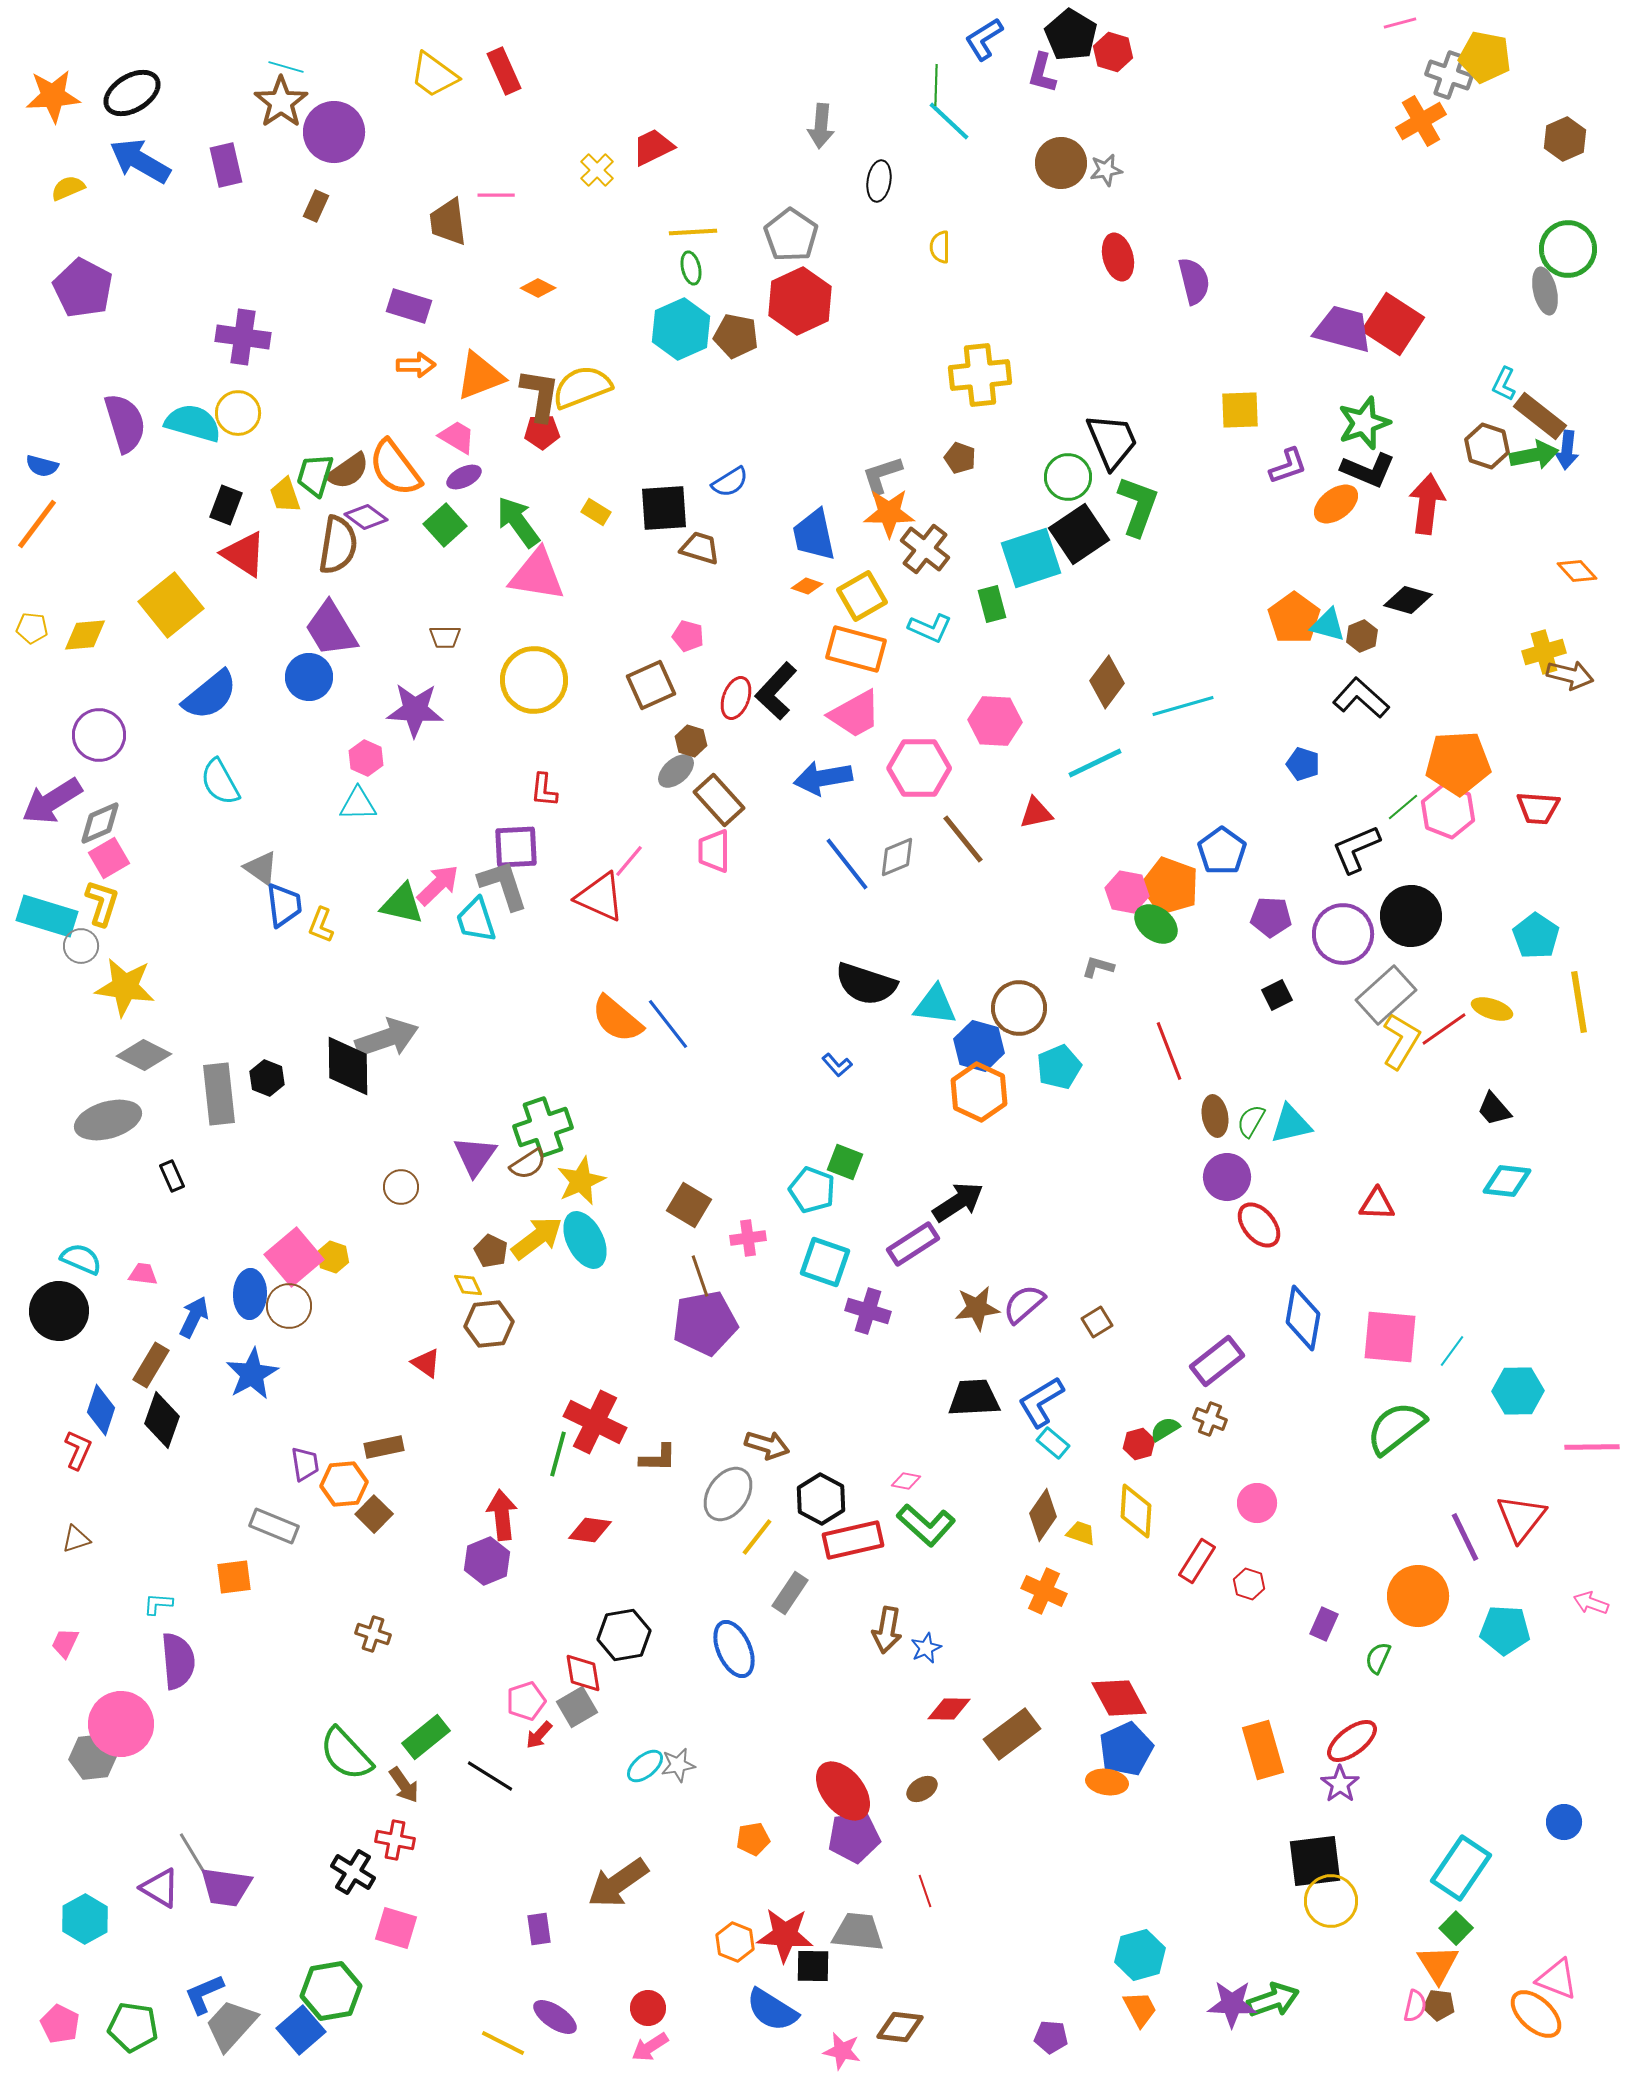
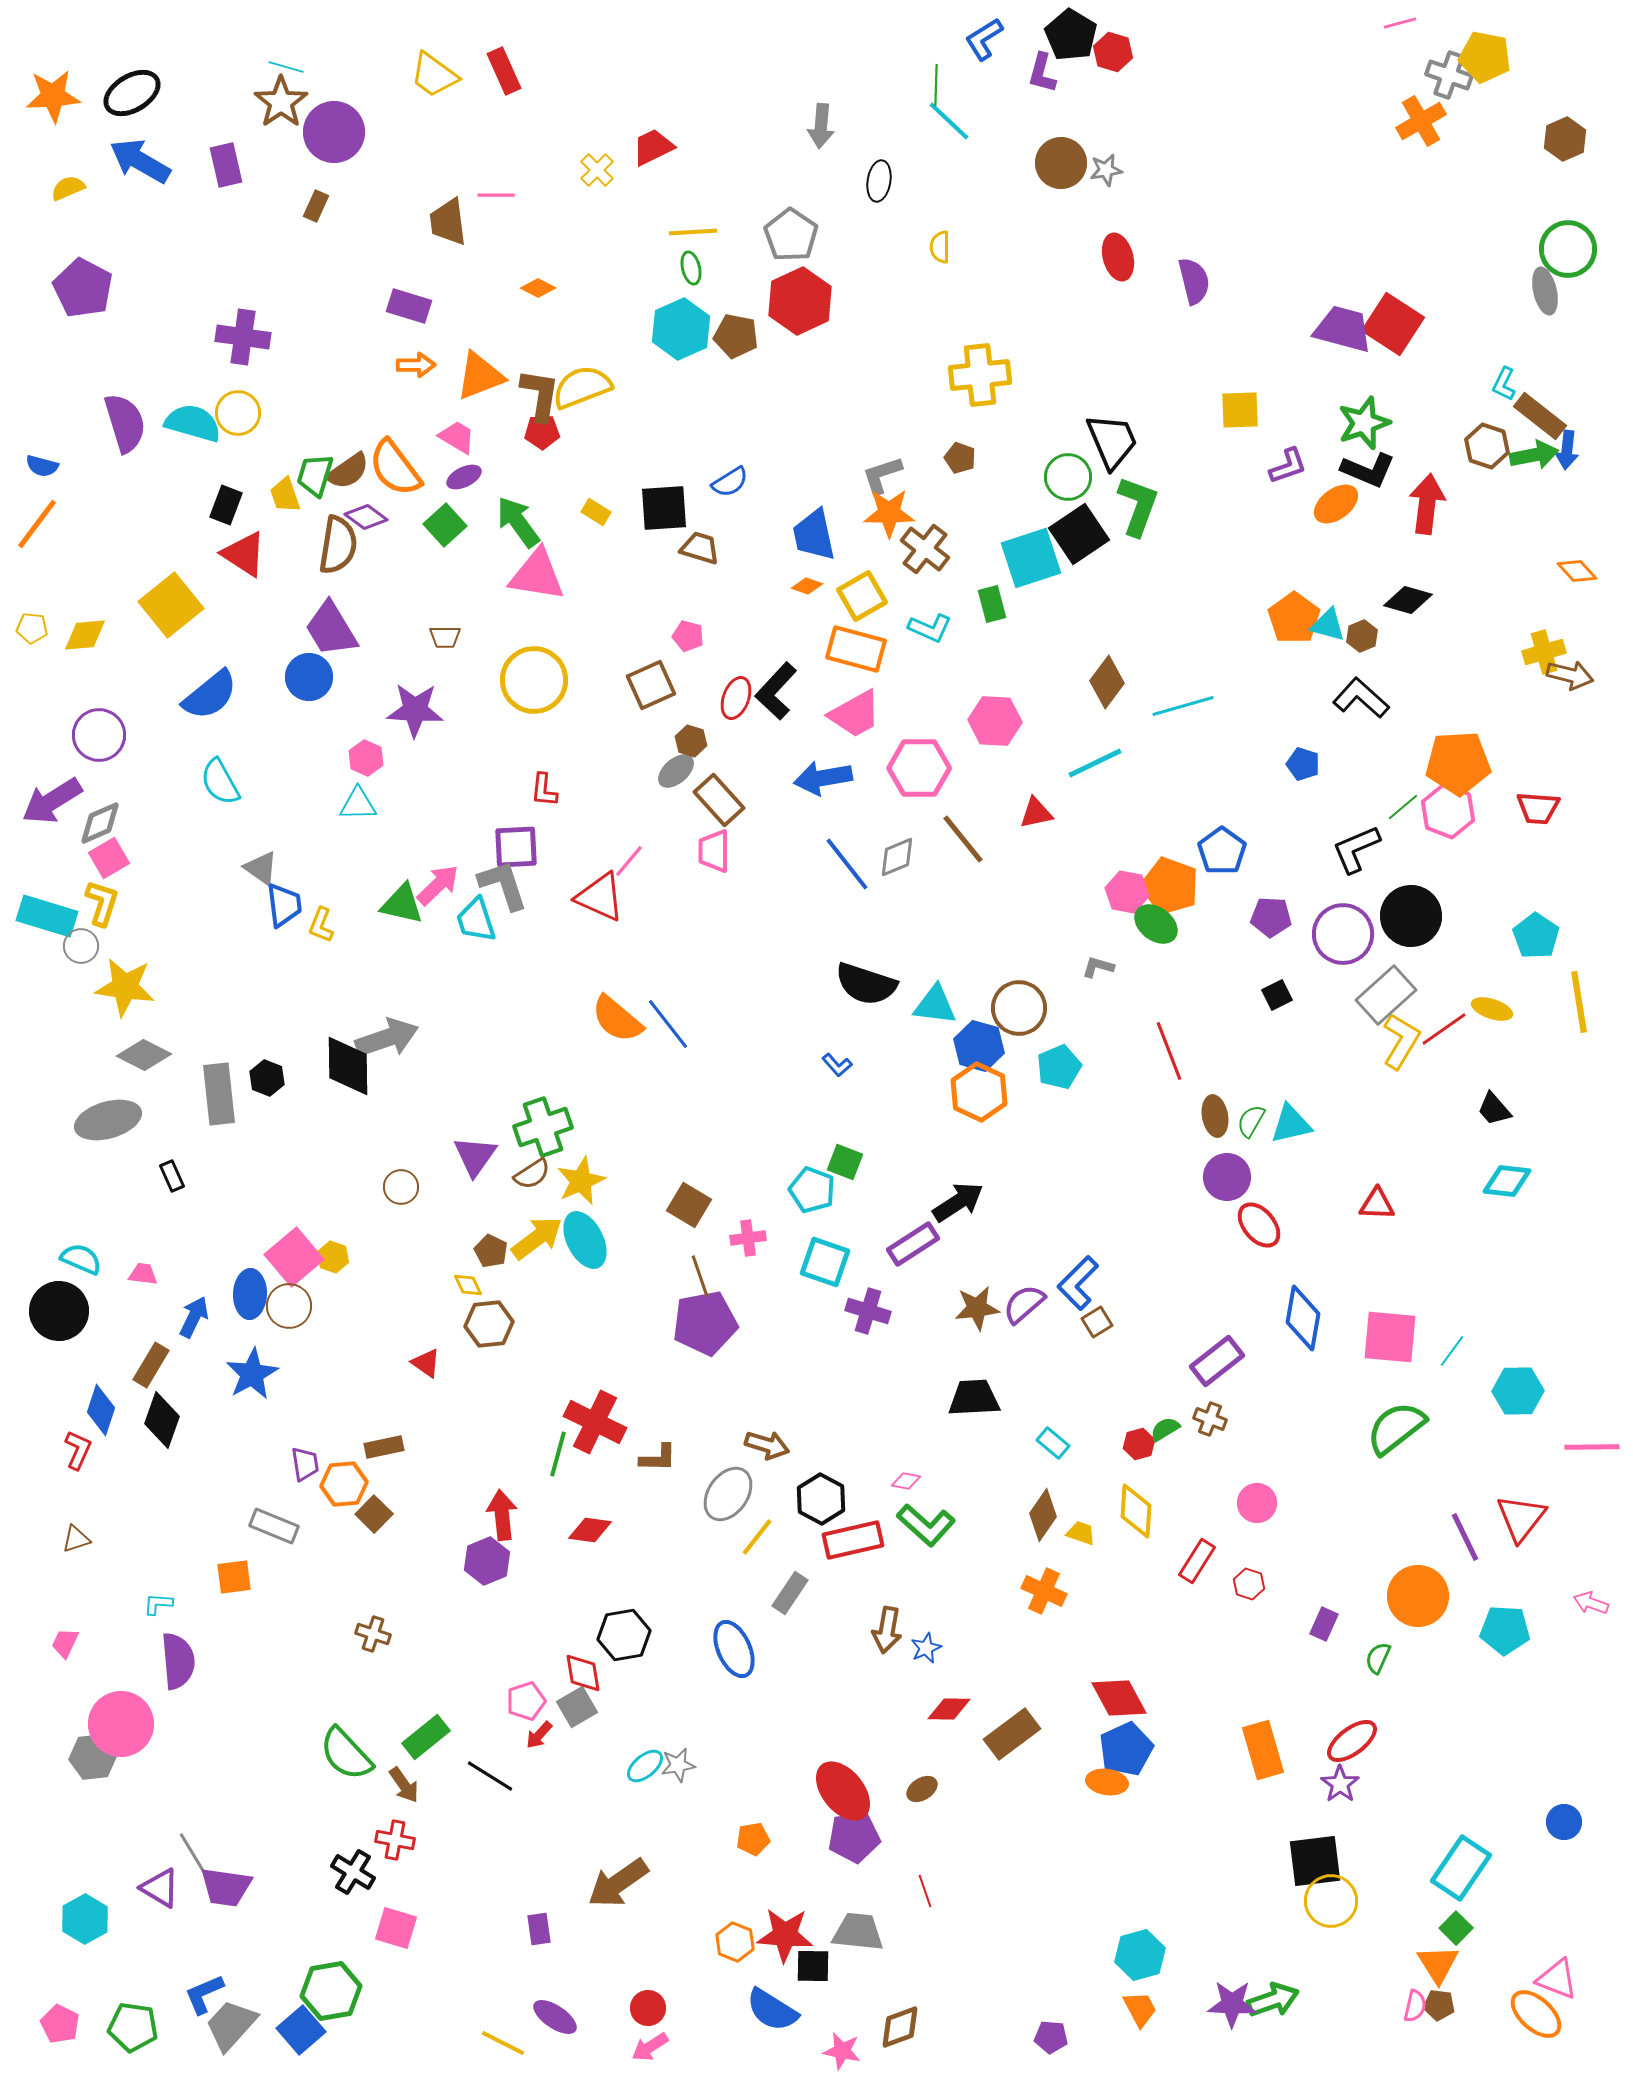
brown semicircle at (528, 1164): moved 4 px right, 10 px down
blue L-shape at (1041, 1402): moved 37 px right, 119 px up; rotated 14 degrees counterclockwise
brown diamond at (900, 2027): rotated 27 degrees counterclockwise
